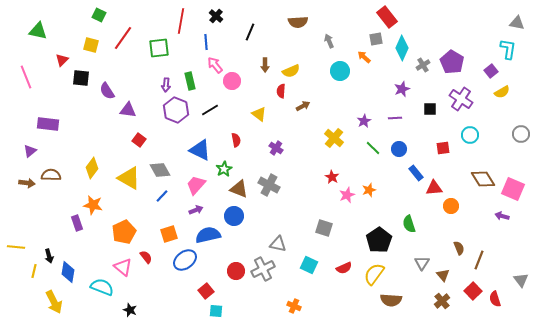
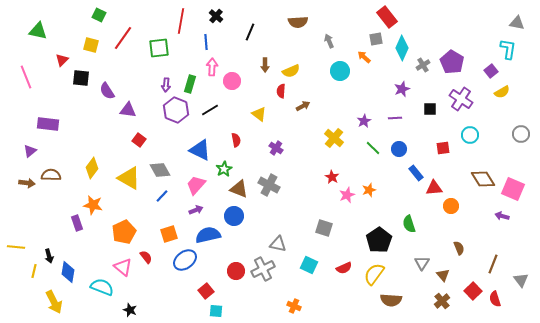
pink arrow at (215, 65): moved 3 px left, 2 px down; rotated 42 degrees clockwise
green rectangle at (190, 81): moved 3 px down; rotated 30 degrees clockwise
brown line at (479, 260): moved 14 px right, 4 px down
